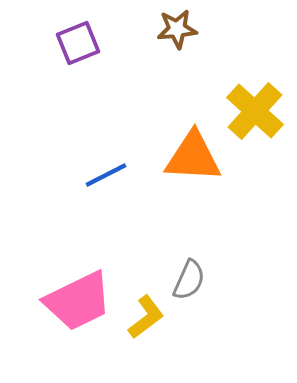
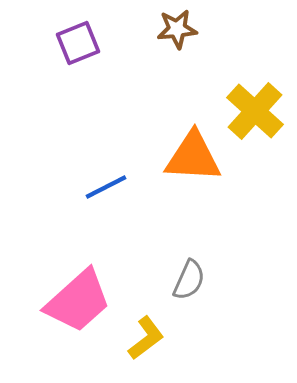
blue line: moved 12 px down
pink trapezoid: rotated 16 degrees counterclockwise
yellow L-shape: moved 21 px down
